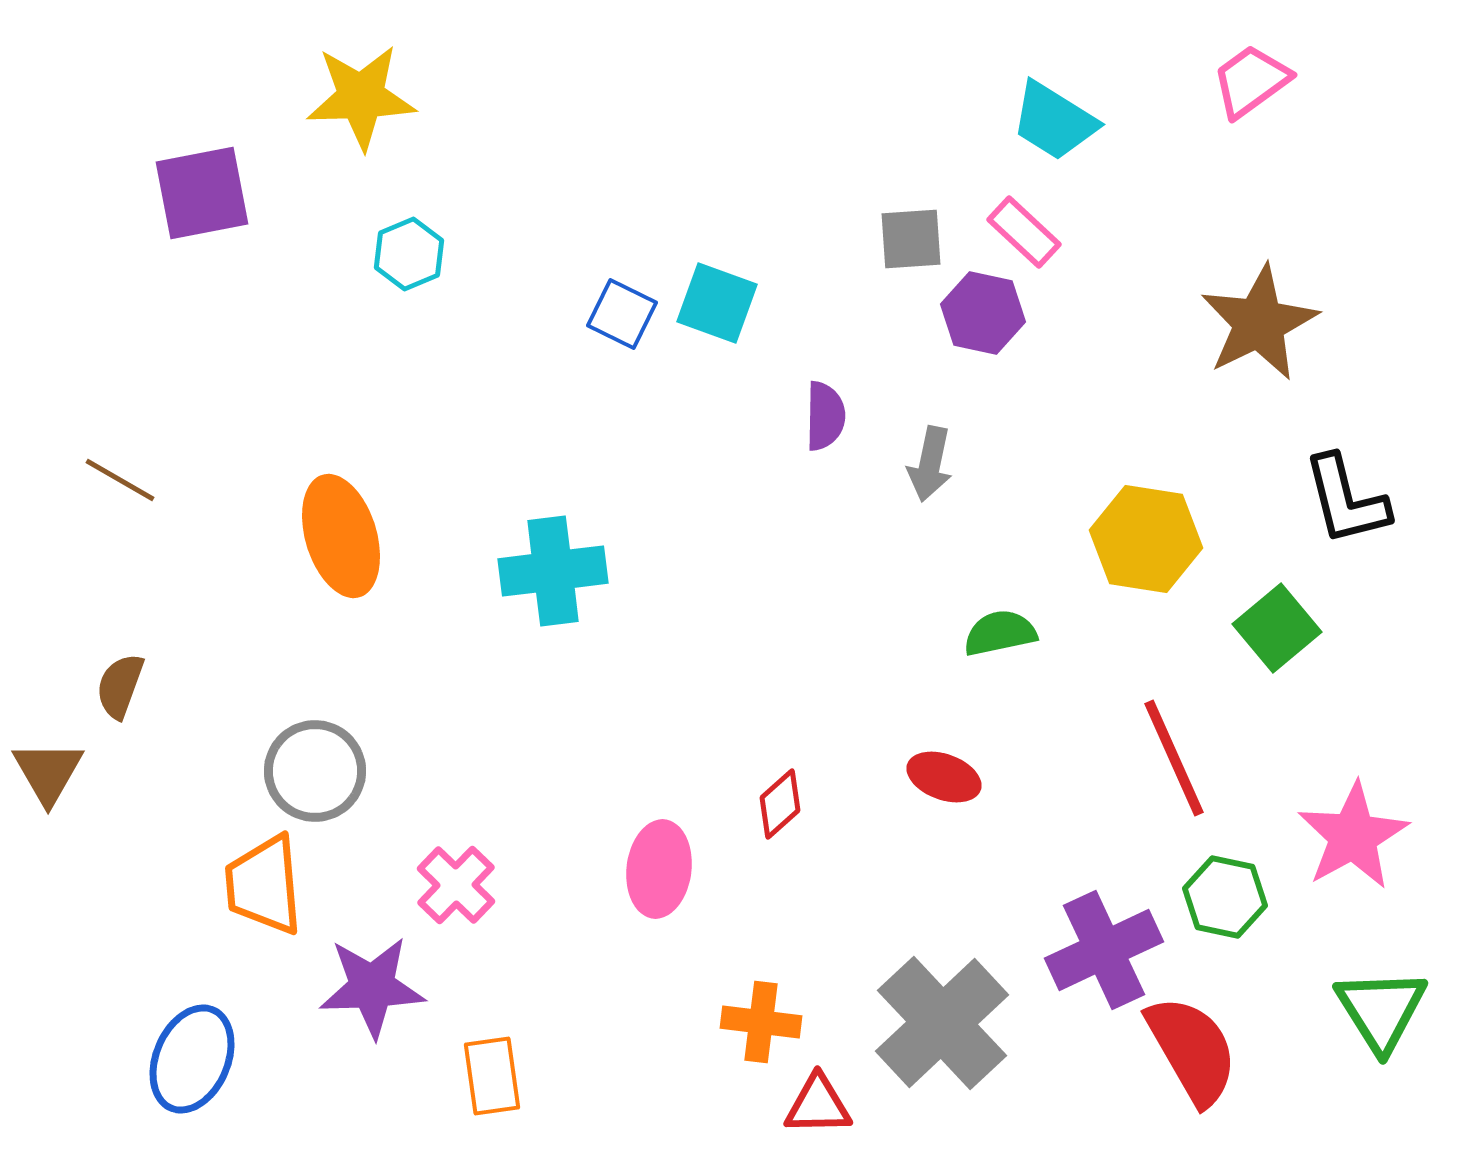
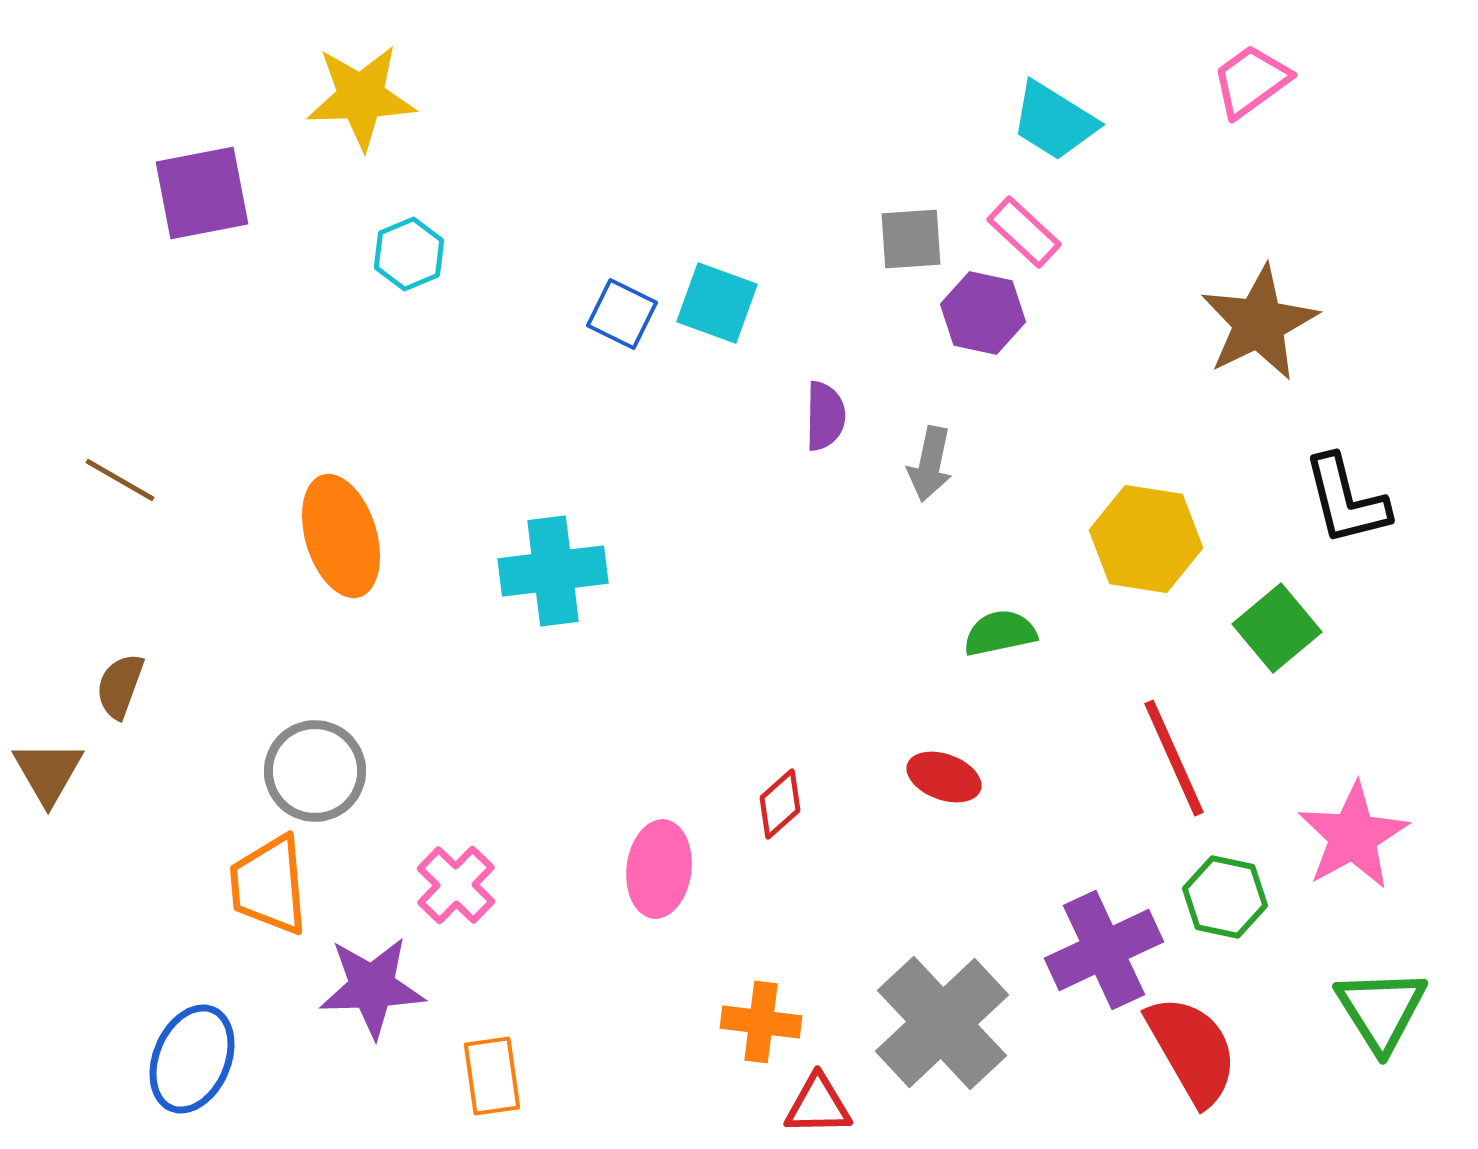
orange trapezoid: moved 5 px right
